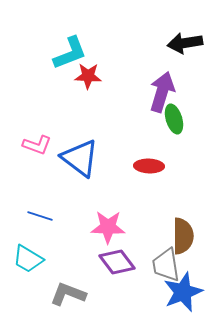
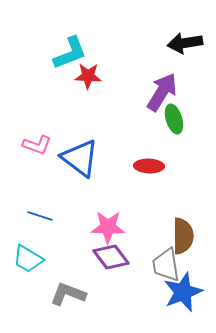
purple arrow: rotated 15 degrees clockwise
purple diamond: moved 6 px left, 5 px up
